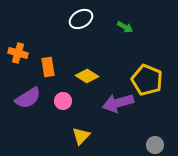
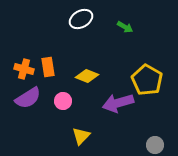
orange cross: moved 6 px right, 16 px down
yellow diamond: rotated 10 degrees counterclockwise
yellow pentagon: rotated 8 degrees clockwise
